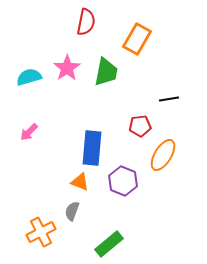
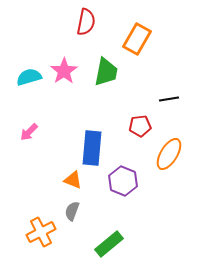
pink star: moved 3 px left, 3 px down
orange ellipse: moved 6 px right, 1 px up
orange triangle: moved 7 px left, 2 px up
